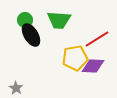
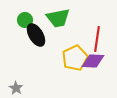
green trapezoid: moved 1 px left, 2 px up; rotated 15 degrees counterclockwise
black ellipse: moved 5 px right
red line: rotated 50 degrees counterclockwise
yellow pentagon: rotated 15 degrees counterclockwise
purple diamond: moved 5 px up
